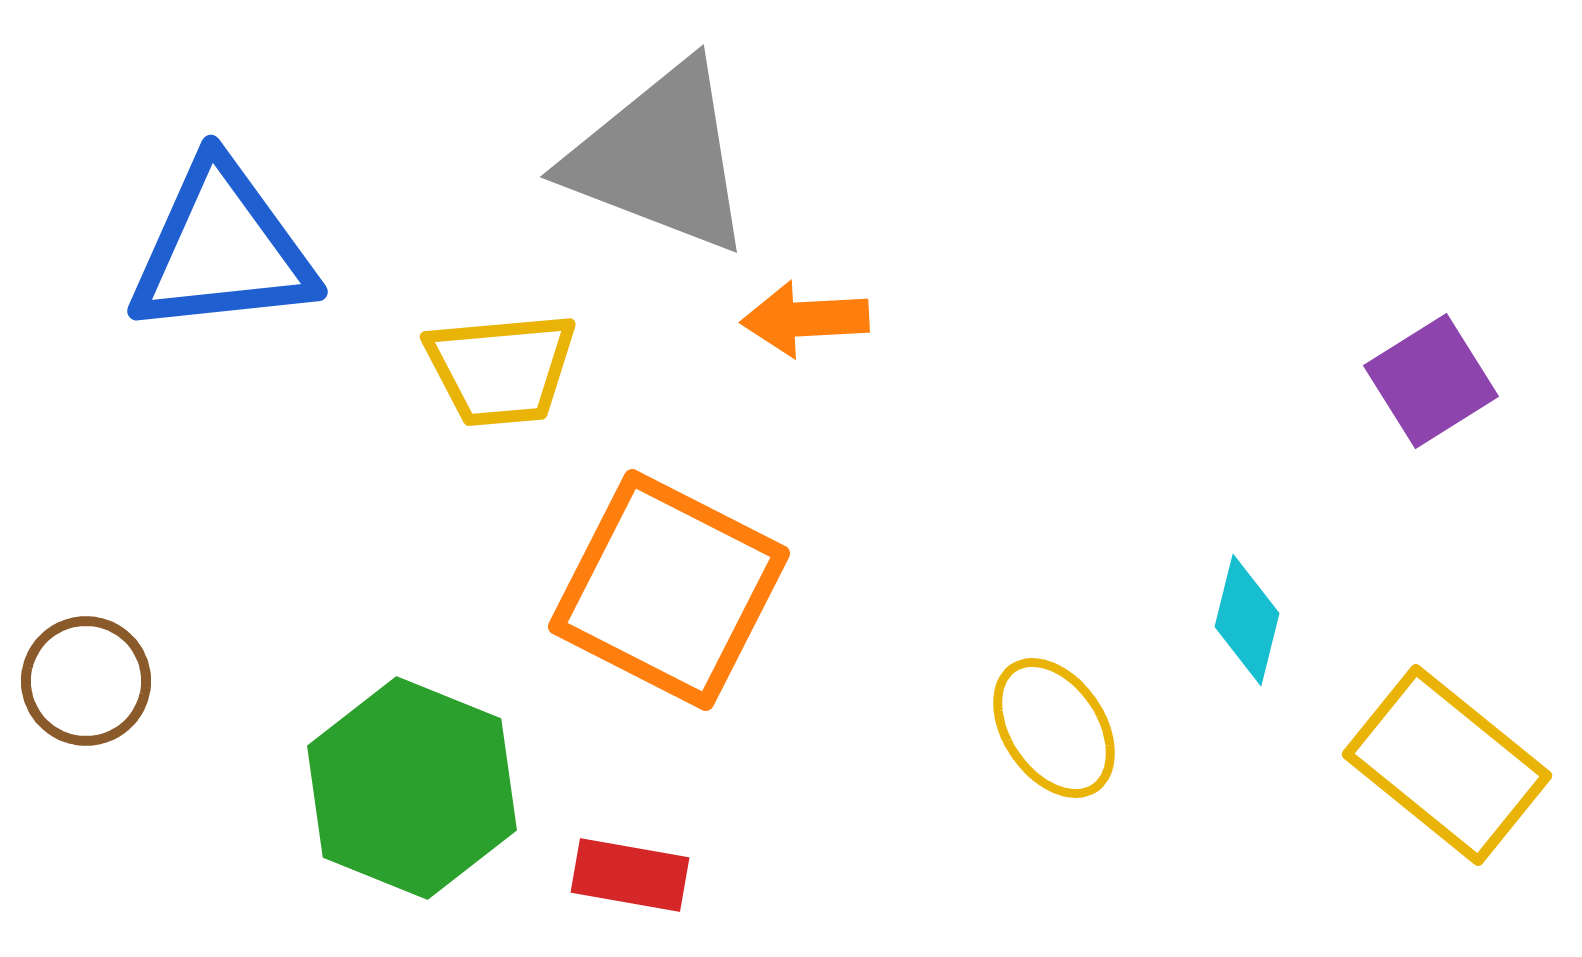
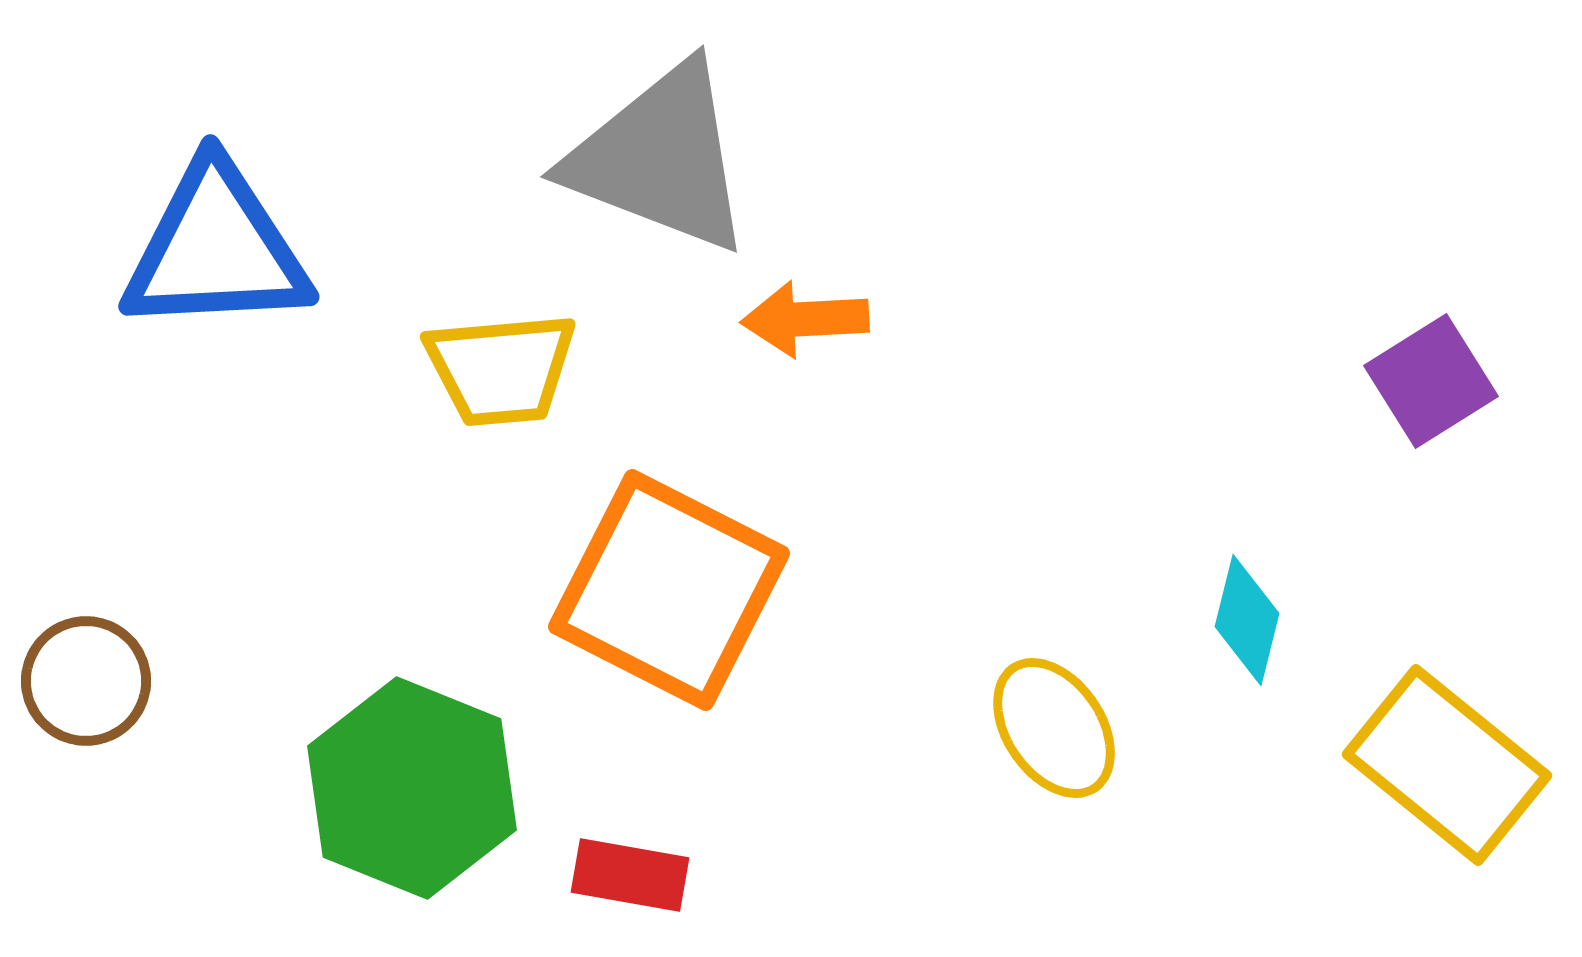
blue triangle: moved 6 px left; rotated 3 degrees clockwise
